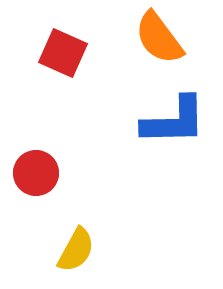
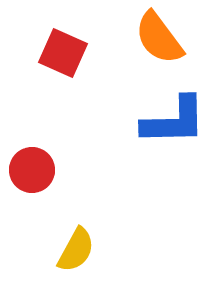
red circle: moved 4 px left, 3 px up
